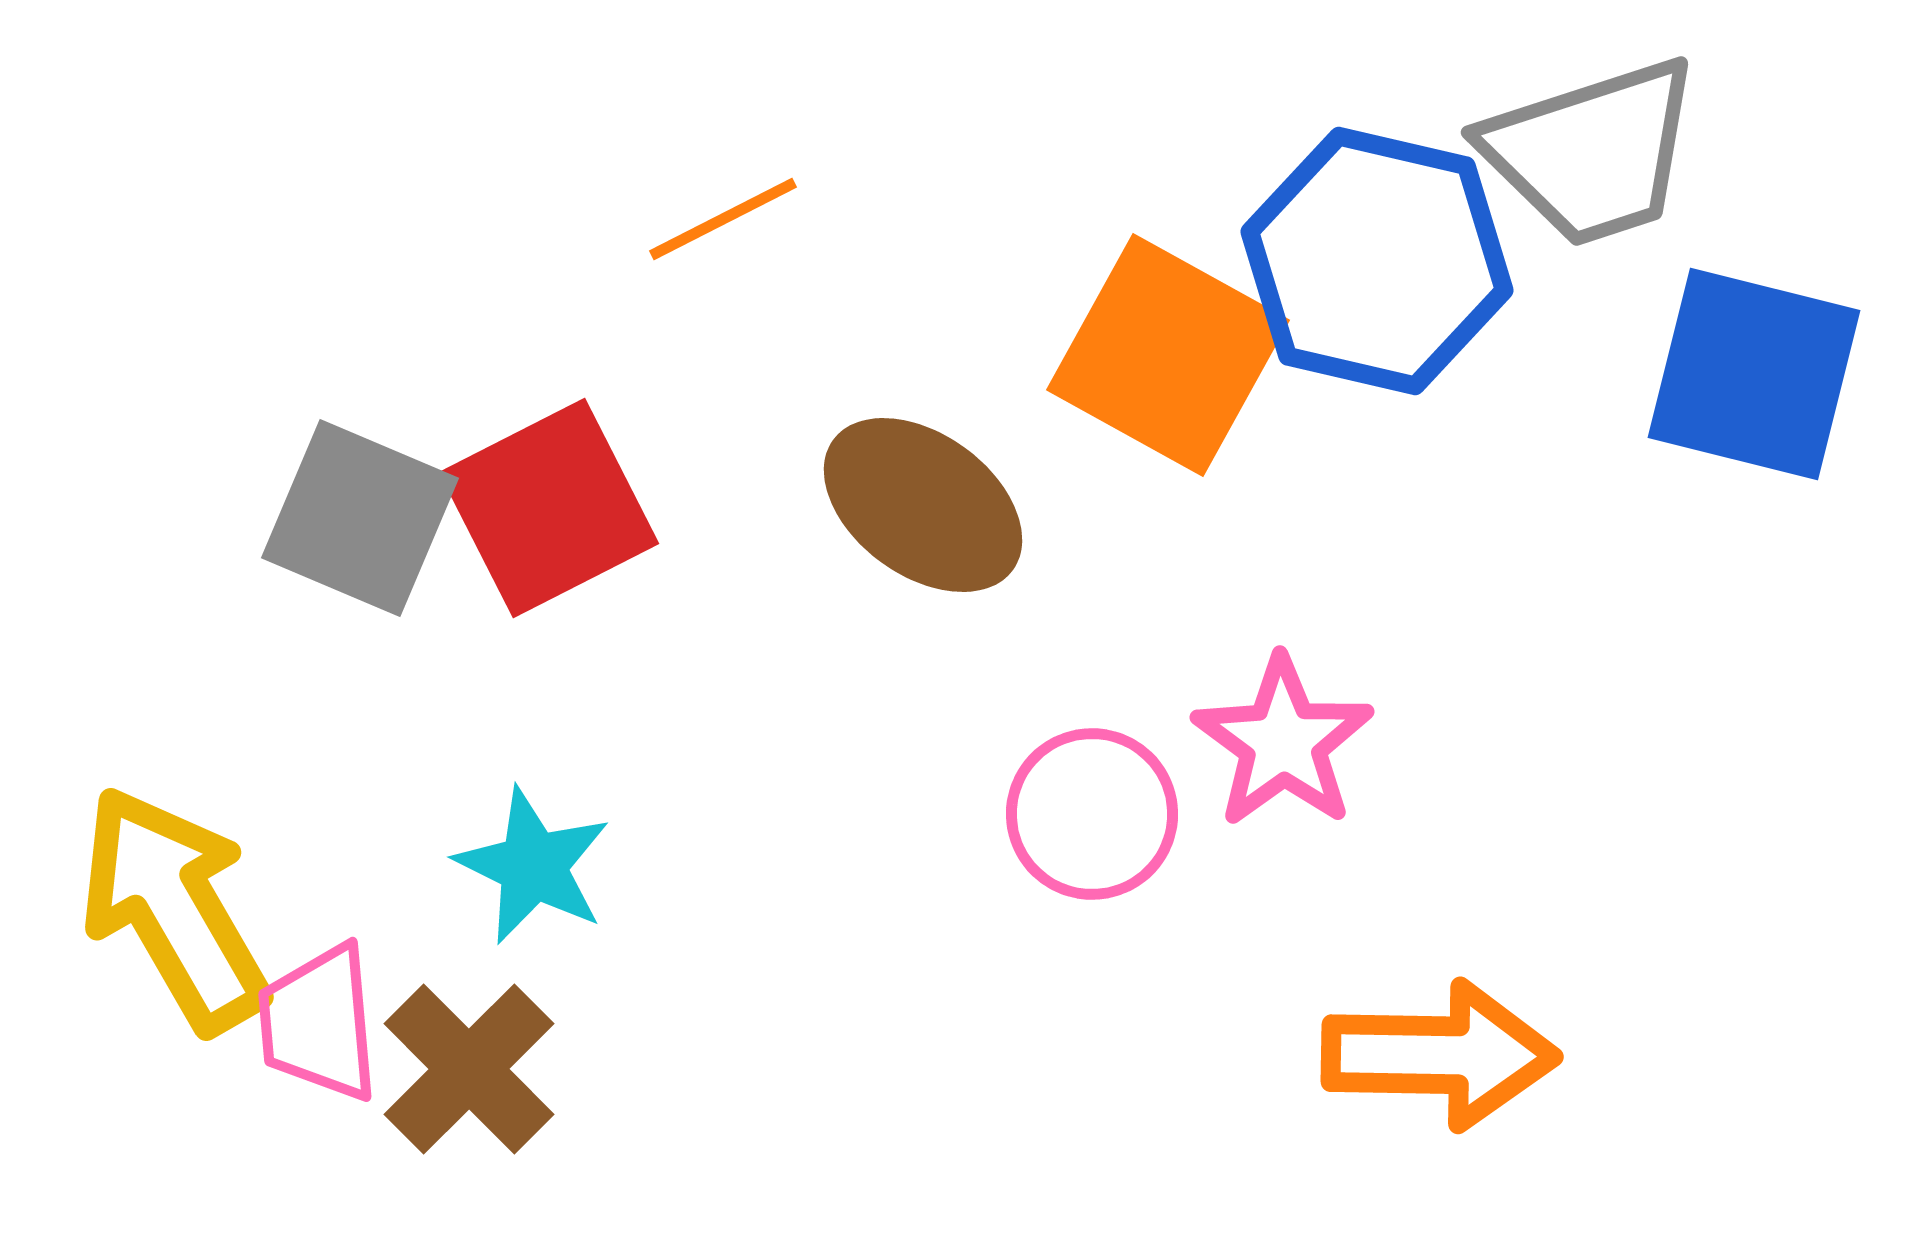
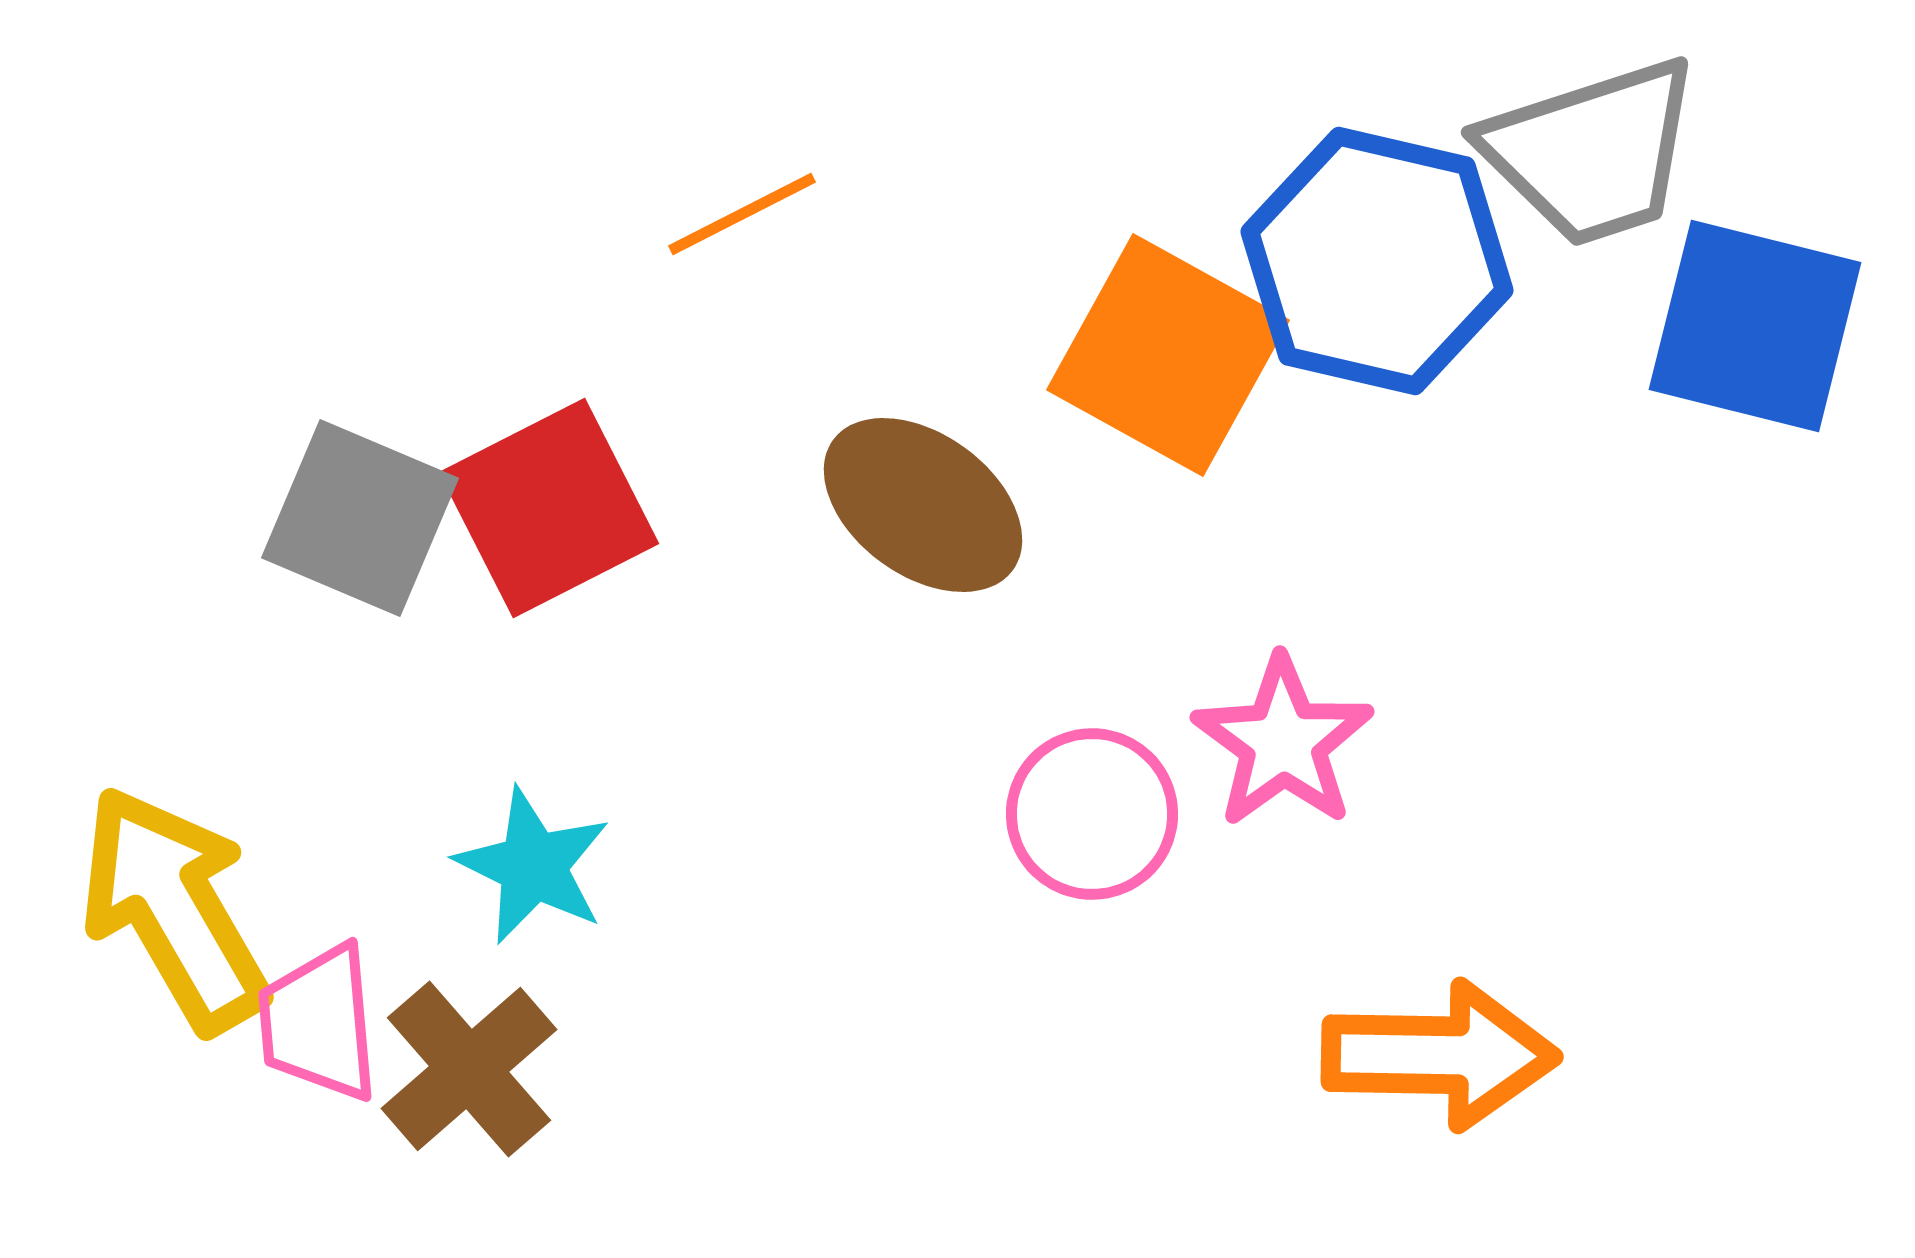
orange line: moved 19 px right, 5 px up
blue square: moved 1 px right, 48 px up
brown cross: rotated 4 degrees clockwise
